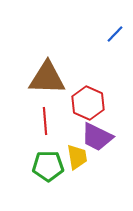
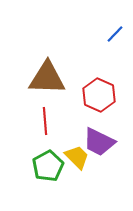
red hexagon: moved 11 px right, 8 px up
purple trapezoid: moved 2 px right, 5 px down
yellow trapezoid: rotated 36 degrees counterclockwise
green pentagon: rotated 28 degrees counterclockwise
